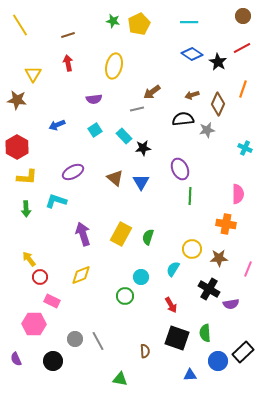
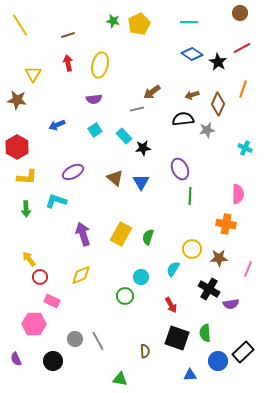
brown circle at (243, 16): moved 3 px left, 3 px up
yellow ellipse at (114, 66): moved 14 px left, 1 px up
